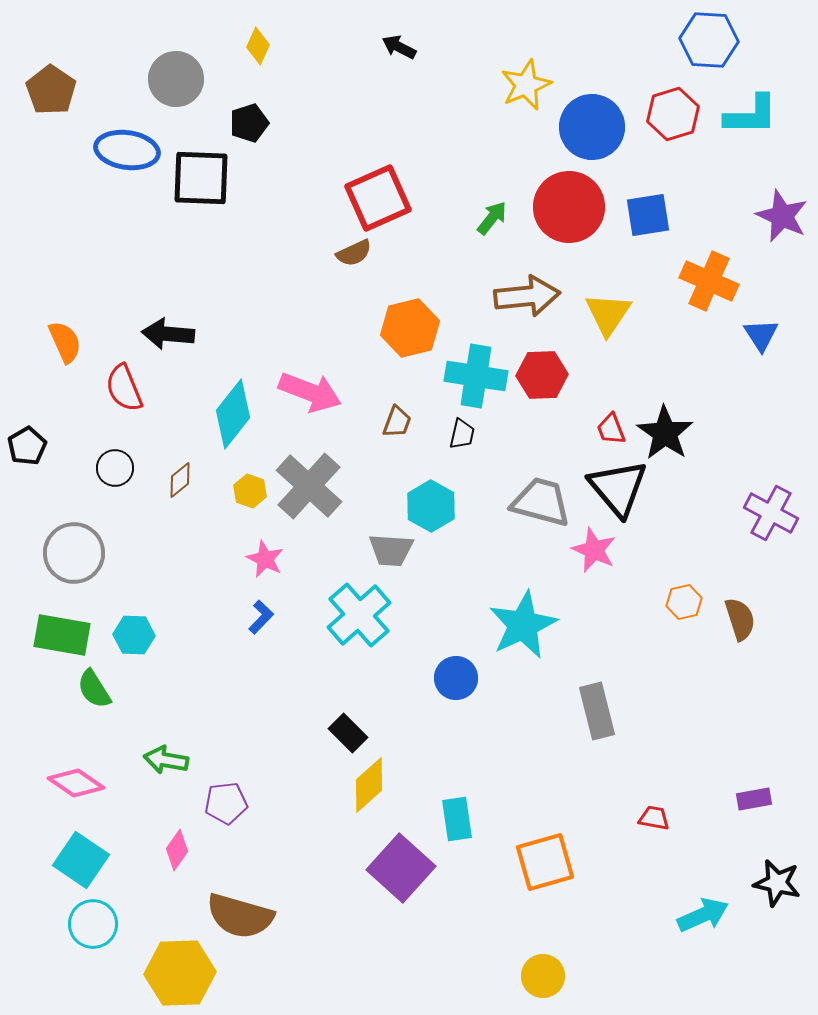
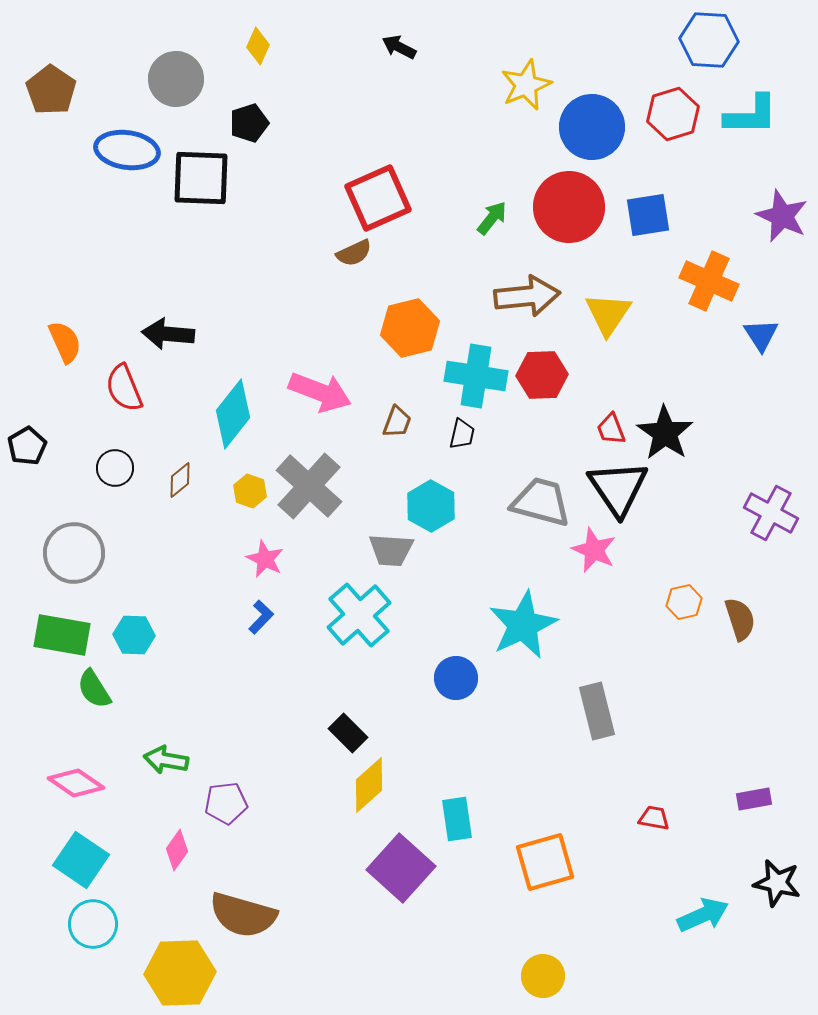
pink arrow at (310, 392): moved 10 px right
black triangle at (618, 488): rotated 6 degrees clockwise
brown semicircle at (240, 916): moved 3 px right, 1 px up
